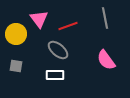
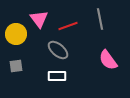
gray line: moved 5 px left, 1 px down
pink semicircle: moved 2 px right
gray square: rotated 16 degrees counterclockwise
white rectangle: moved 2 px right, 1 px down
